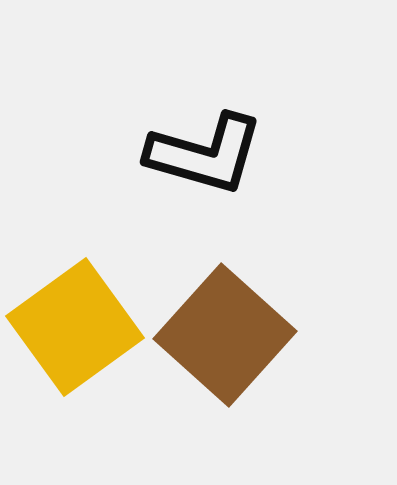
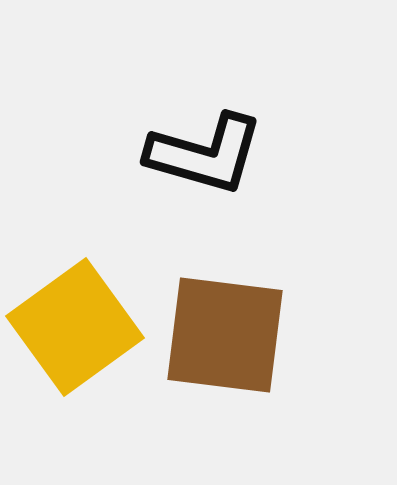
brown square: rotated 35 degrees counterclockwise
